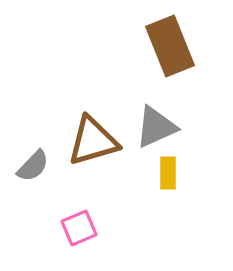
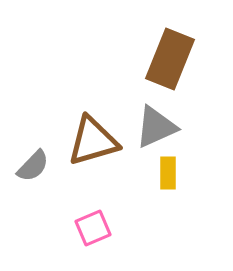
brown rectangle: moved 13 px down; rotated 44 degrees clockwise
pink square: moved 14 px right
